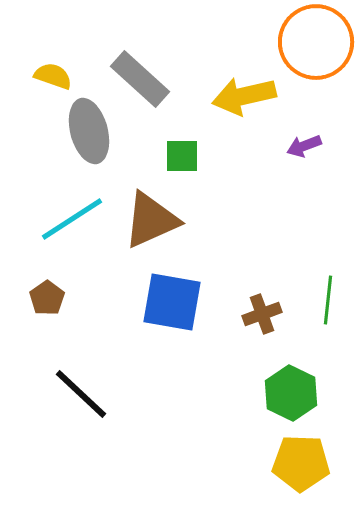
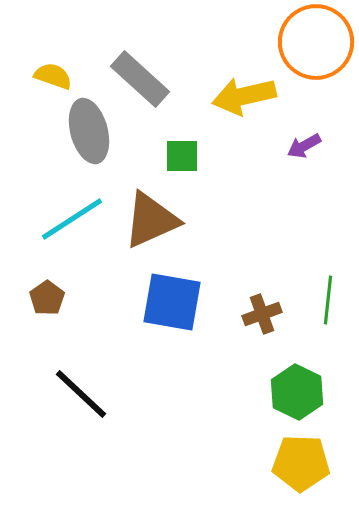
purple arrow: rotated 8 degrees counterclockwise
green hexagon: moved 6 px right, 1 px up
